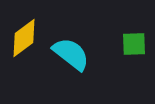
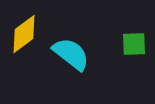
yellow diamond: moved 4 px up
